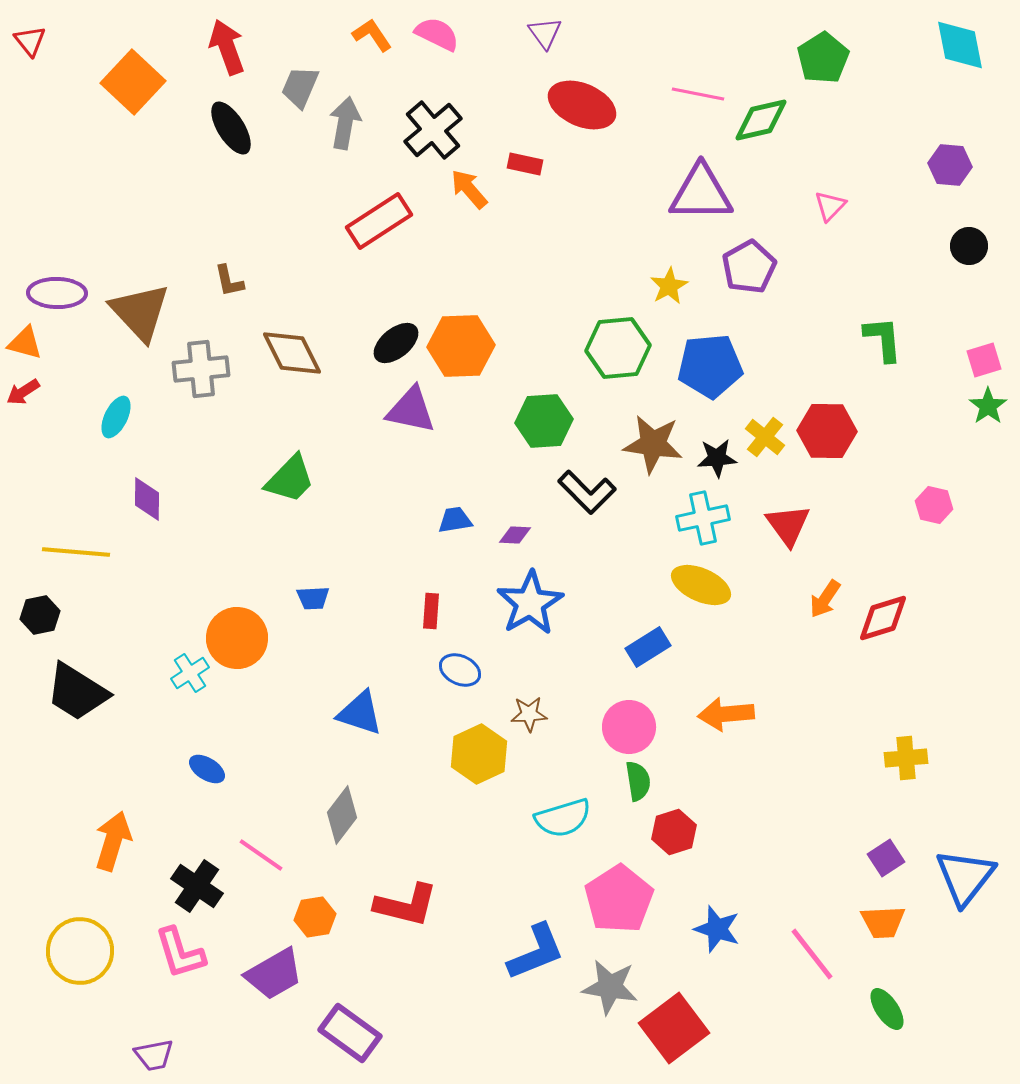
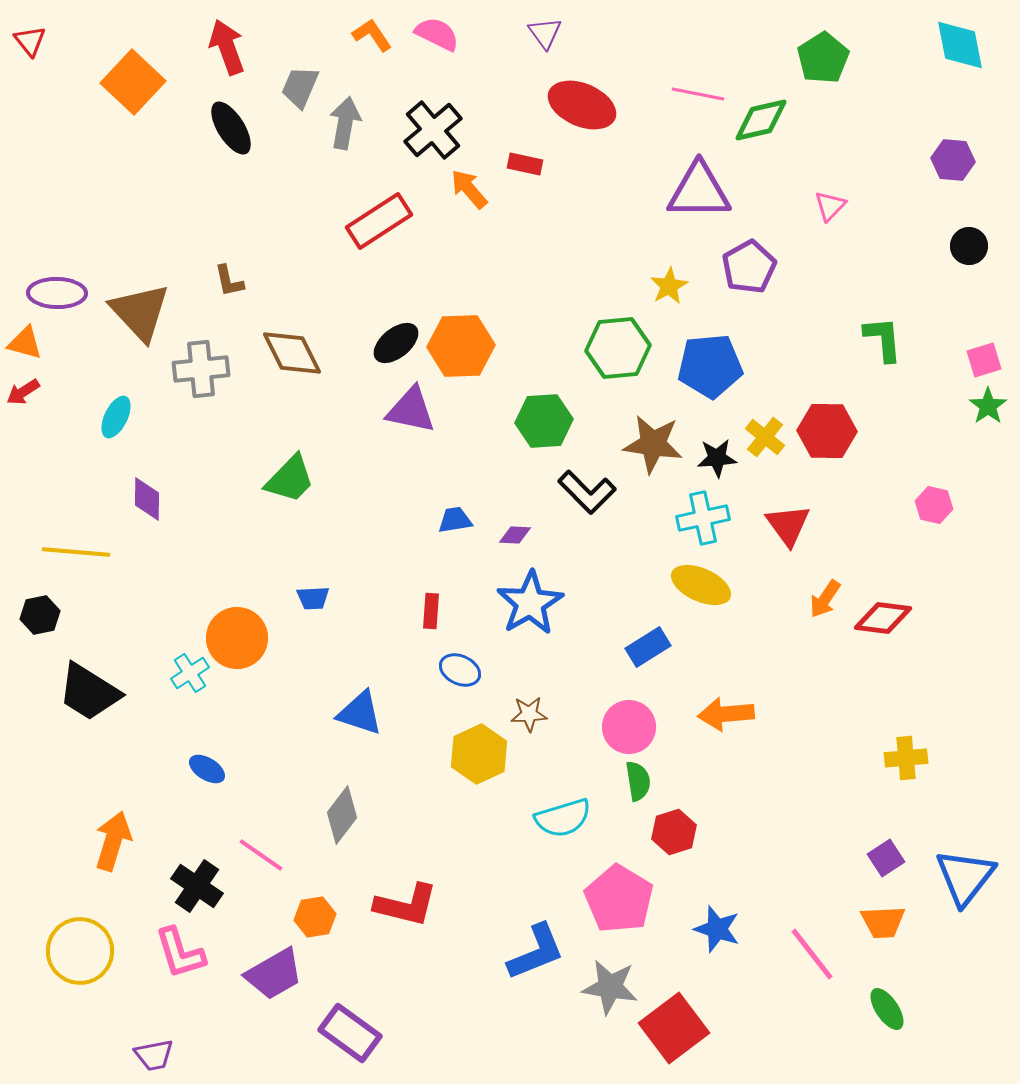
purple hexagon at (950, 165): moved 3 px right, 5 px up
purple triangle at (701, 193): moved 2 px left, 2 px up
red diamond at (883, 618): rotated 24 degrees clockwise
black trapezoid at (77, 692): moved 12 px right
pink pentagon at (619, 899): rotated 8 degrees counterclockwise
